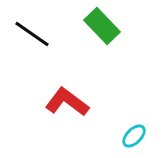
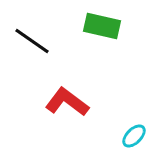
green rectangle: rotated 33 degrees counterclockwise
black line: moved 7 px down
